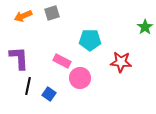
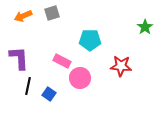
red star: moved 4 px down
